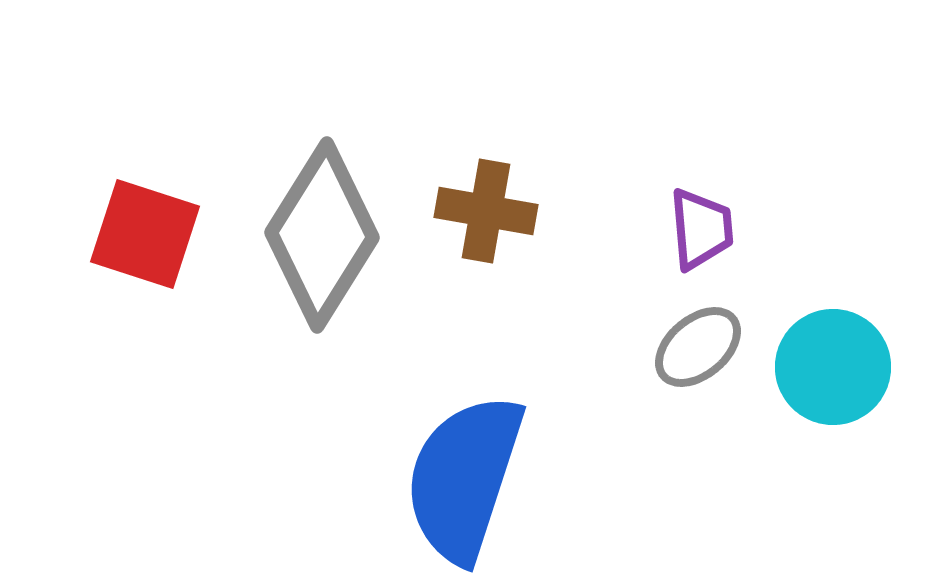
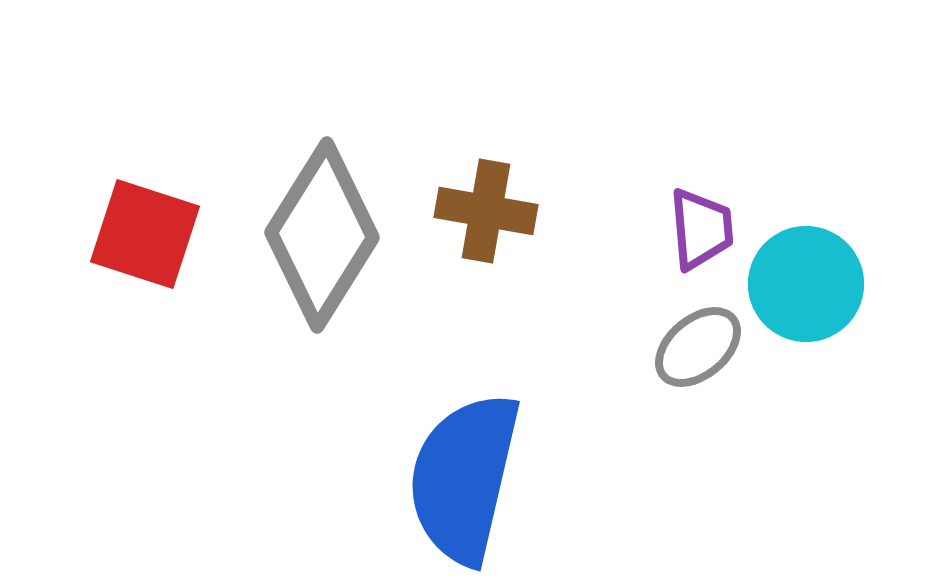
cyan circle: moved 27 px left, 83 px up
blue semicircle: rotated 5 degrees counterclockwise
